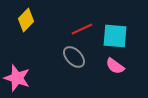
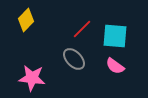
red line: rotated 20 degrees counterclockwise
gray ellipse: moved 2 px down
pink star: moved 15 px right; rotated 12 degrees counterclockwise
